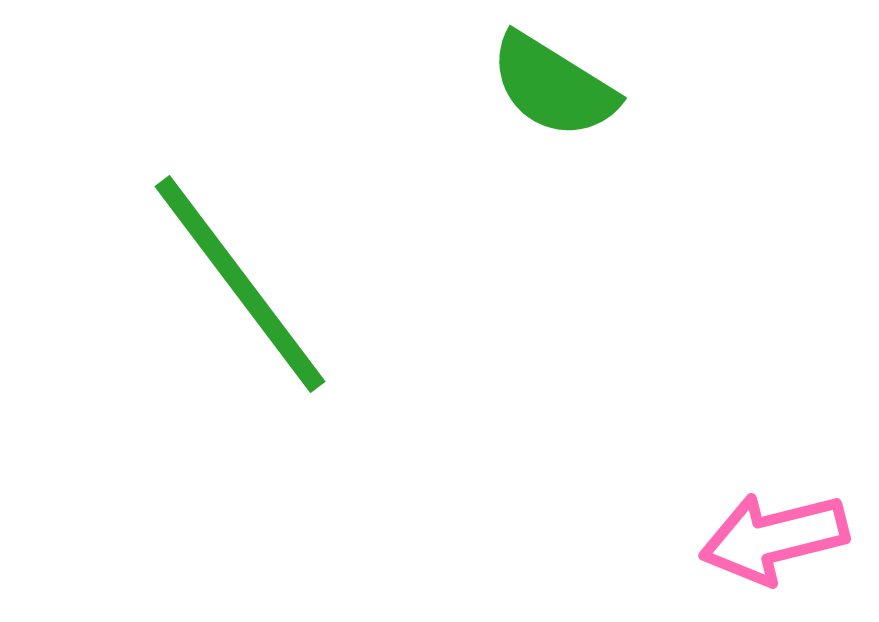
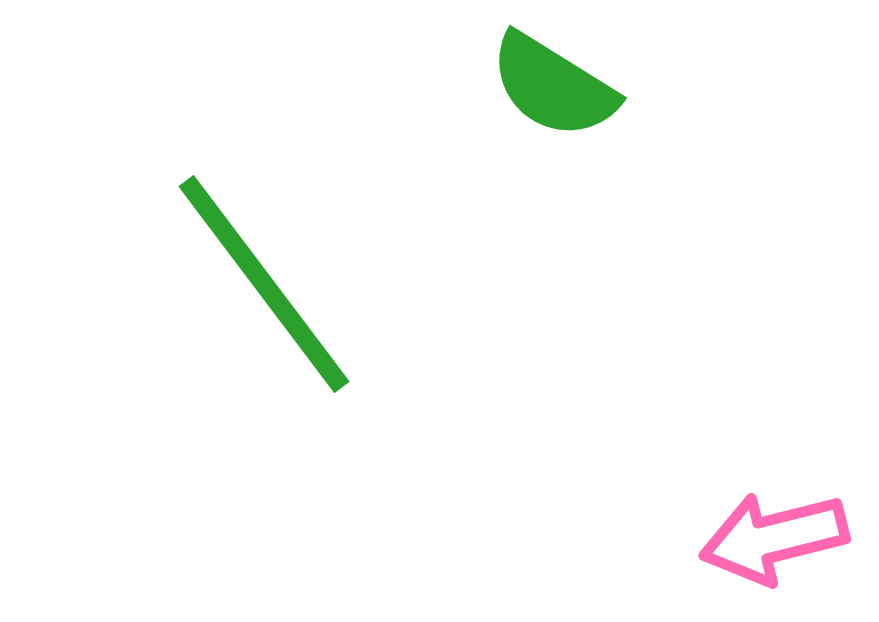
green line: moved 24 px right
